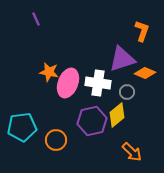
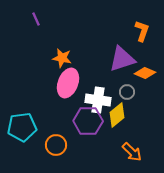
orange star: moved 13 px right, 14 px up
white cross: moved 17 px down
purple hexagon: moved 4 px left; rotated 12 degrees clockwise
orange circle: moved 5 px down
